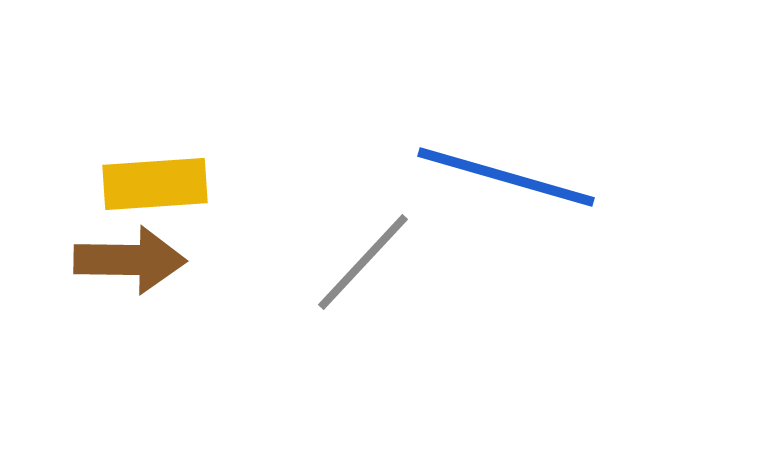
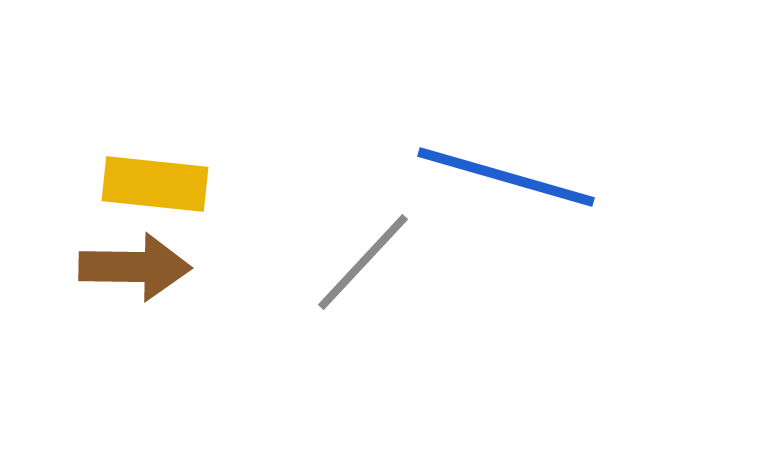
yellow rectangle: rotated 10 degrees clockwise
brown arrow: moved 5 px right, 7 px down
